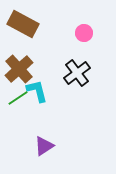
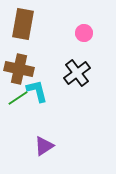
brown rectangle: rotated 72 degrees clockwise
brown cross: rotated 36 degrees counterclockwise
